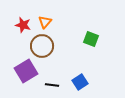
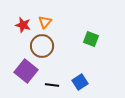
purple square: rotated 20 degrees counterclockwise
